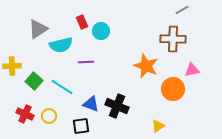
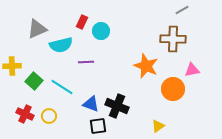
red rectangle: rotated 48 degrees clockwise
gray triangle: moved 1 px left; rotated 10 degrees clockwise
black square: moved 17 px right
